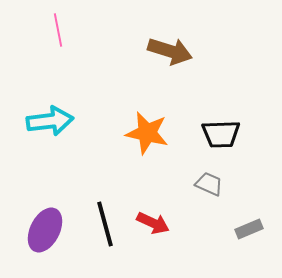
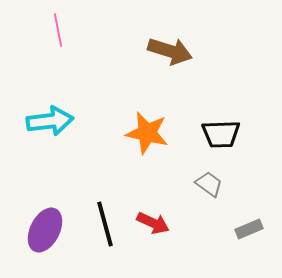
gray trapezoid: rotated 12 degrees clockwise
